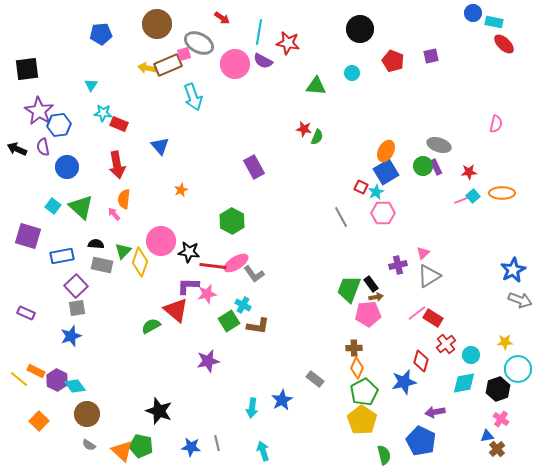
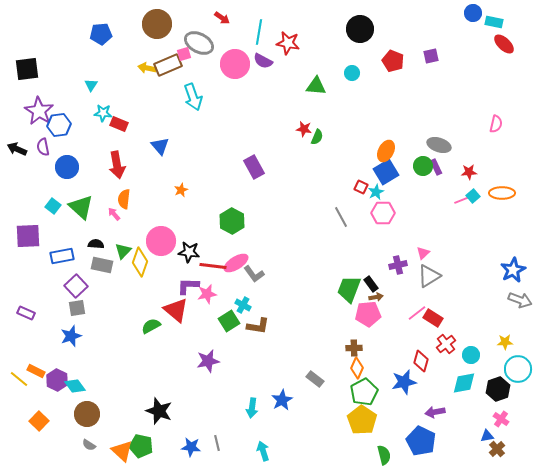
purple square at (28, 236): rotated 20 degrees counterclockwise
